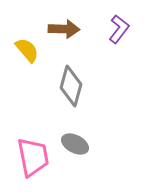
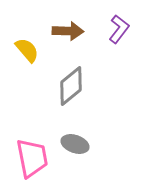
brown arrow: moved 4 px right, 2 px down
gray diamond: rotated 36 degrees clockwise
gray ellipse: rotated 8 degrees counterclockwise
pink trapezoid: moved 1 px left, 1 px down
